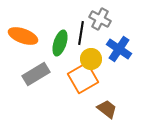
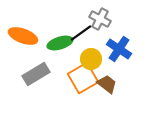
black line: rotated 45 degrees clockwise
green ellipse: rotated 55 degrees clockwise
brown trapezoid: moved 25 px up
